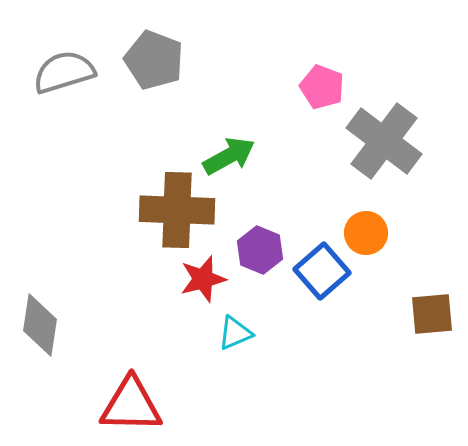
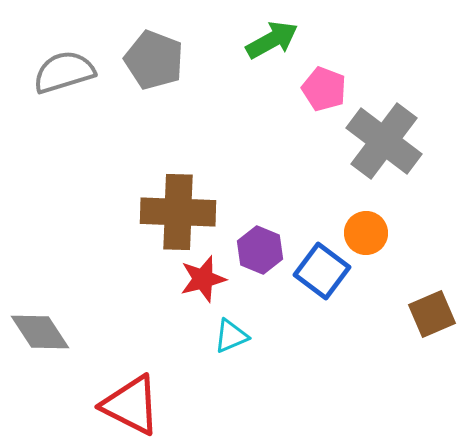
pink pentagon: moved 2 px right, 2 px down
green arrow: moved 43 px right, 116 px up
brown cross: moved 1 px right, 2 px down
blue square: rotated 12 degrees counterclockwise
brown square: rotated 18 degrees counterclockwise
gray diamond: moved 7 px down; rotated 42 degrees counterclockwise
cyan triangle: moved 4 px left, 3 px down
red triangle: rotated 26 degrees clockwise
